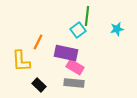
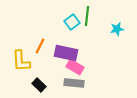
cyan square: moved 6 px left, 8 px up
orange line: moved 2 px right, 4 px down
